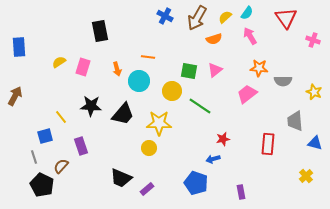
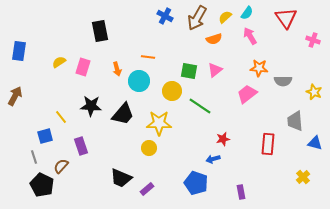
blue rectangle at (19, 47): moved 4 px down; rotated 12 degrees clockwise
yellow cross at (306, 176): moved 3 px left, 1 px down
